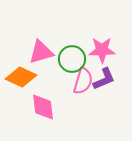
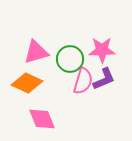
pink triangle: moved 5 px left
green circle: moved 2 px left
orange diamond: moved 6 px right, 6 px down
pink diamond: moved 1 px left, 12 px down; rotated 16 degrees counterclockwise
